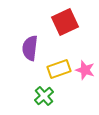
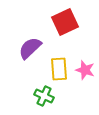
purple semicircle: rotated 40 degrees clockwise
yellow rectangle: rotated 75 degrees counterclockwise
green cross: rotated 24 degrees counterclockwise
